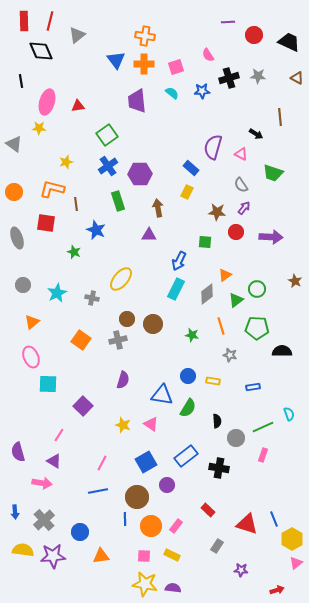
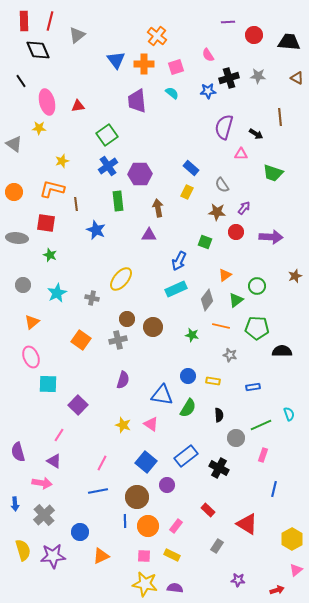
orange cross at (145, 36): moved 12 px right; rotated 30 degrees clockwise
black trapezoid at (289, 42): rotated 20 degrees counterclockwise
black diamond at (41, 51): moved 3 px left, 1 px up
black line at (21, 81): rotated 24 degrees counterclockwise
blue star at (202, 91): moved 6 px right
pink ellipse at (47, 102): rotated 30 degrees counterclockwise
purple semicircle at (213, 147): moved 11 px right, 20 px up
pink triangle at (241, 154): rotated 24 degrees counterclockwise
yellow star at (66, 162): moved 4 px left, 1 px up
gray semicircle at (241, 185): moved 19 px left
green rectangle at (118, 201): rotated 12 degrees clockwise
gray ellipse at (17, 238): rotated 65 degrees counterclockwise
green square at (205, 242): rotated 16 degrees clockwise
green star at (74, 252): moved 24 px left, 3 px down
brown star at (295, 281): moved 5 px up; rotated 24 degrees clockwise
cyan rectangle at (176, 289): rotated 40 degrees clockwise
green circle at (257, 289): moved 3 px up
gray diamond at (207, 294): moved 6 px down; rotated 15 degrees counterclockwise
brown circle at (153, 324): moved 3 px down
orange line at (221, 326): rotated 60 degrees counterclockwise
purple square at (83, 406): moved 5 px left, 1 px up
black semicircle at (217, 421): moved 2 px right, 6 px up
green line at (263, 427): moved 2 px left, 2 px up
blue square at (146, 462): rotated 20 degrees counterclockwise
black cross at (219, 468): rotated 18 degrees clockwise
blue arrow at (15, 512): moved 8 px up
blue line at (125, 519): moved 2 px down
blue line at (274, 519): moved 30 px up; rotated 35 degrees clockwise
gray cross at (44, 520): moved 5 px up
red triangle at (247, 524): rotated 15 degrees clockwise
orange circle at (151, 526): moved 3 px left
yellow semicircle at (23, 550): rotated 65 degrees clockwise
orange triangle at (101, 556): rotated 18 degrees counterclockwise
pink triangle at (296, 563): moved 7 px down
purple star at (241, 570): moved 3 px left, 10 px down
purple semicircle at (173, 588): moved 2 px right
